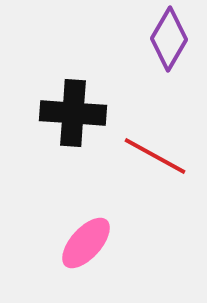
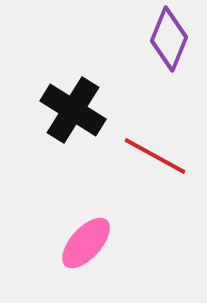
purple diamond: rotated 8 degrees counterclockwise
black cross: moved 3 px up; rotated 28 degrees clockwise
